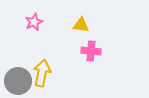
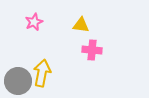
pink cross: moved 1 px right, 1 px up
